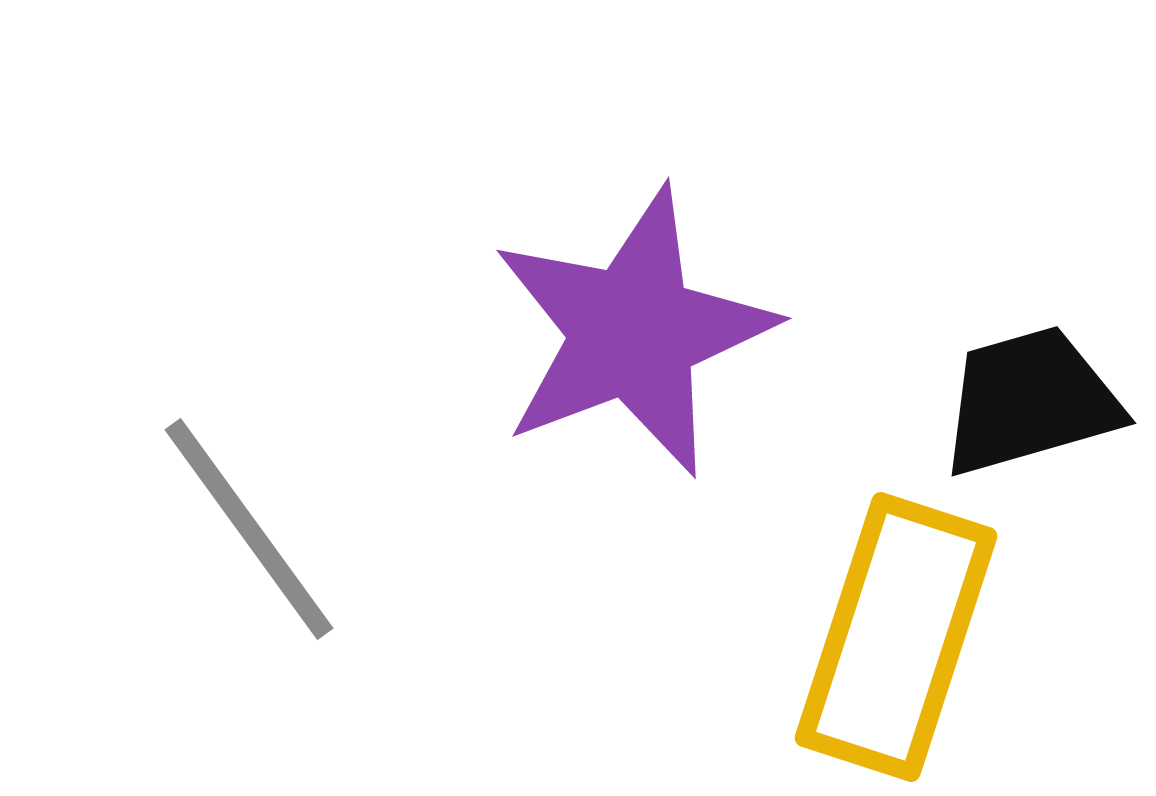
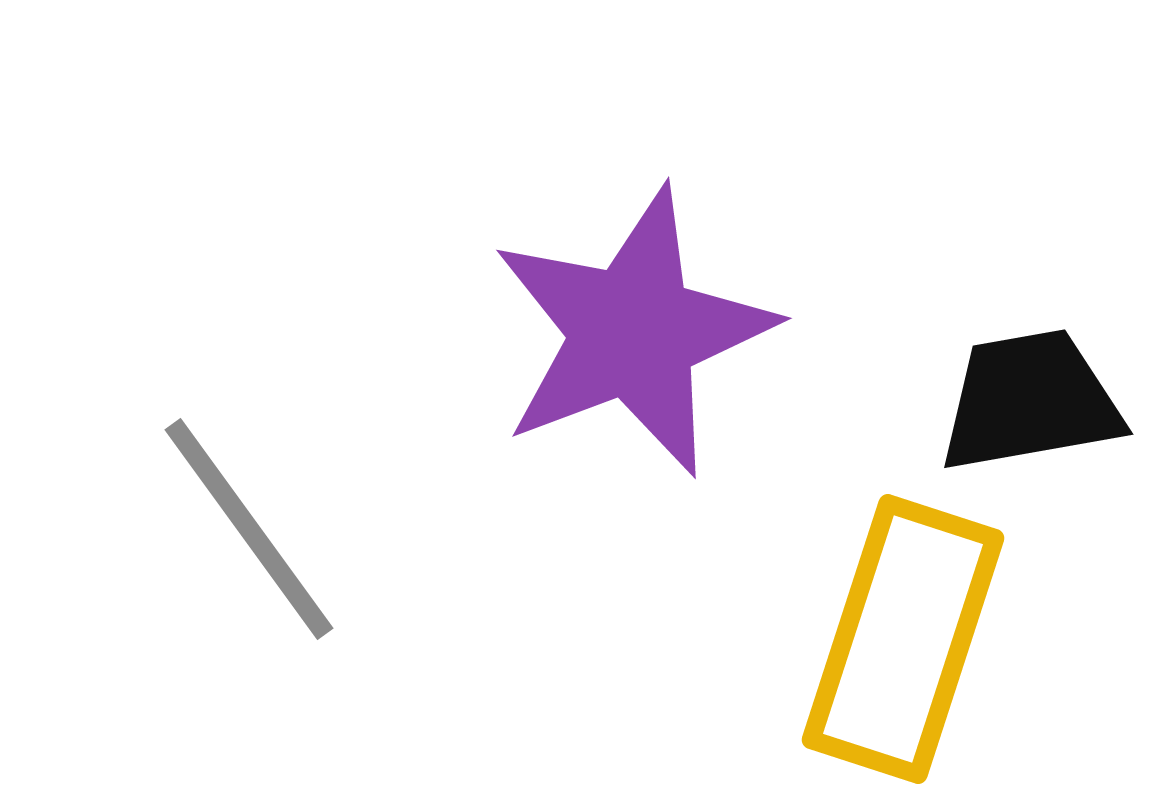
black trapezoid: rotated 6 degrees clockwise
yellow rectangle: moved 7 px right, 2 px down
